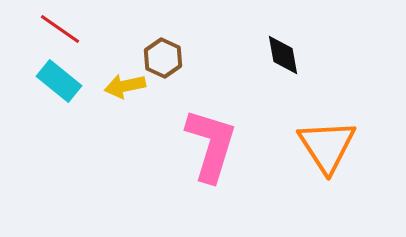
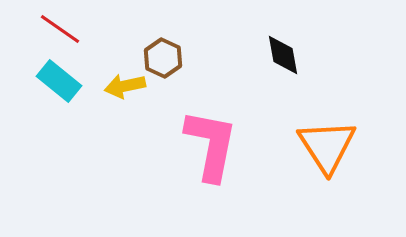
pink L-shape: rotated 6 degrees counterclockwise
